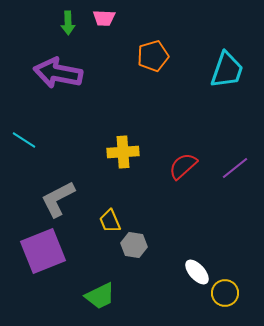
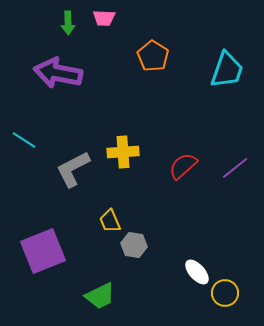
orange pentagon: rotated 24 degrees counterclockwise
gray L-shape: moved 15 px right, 30 px up
